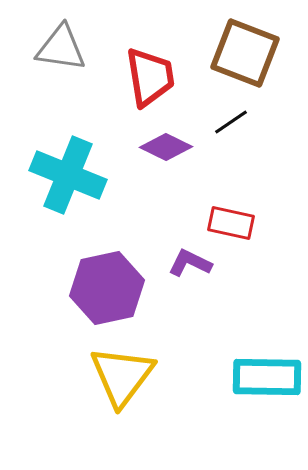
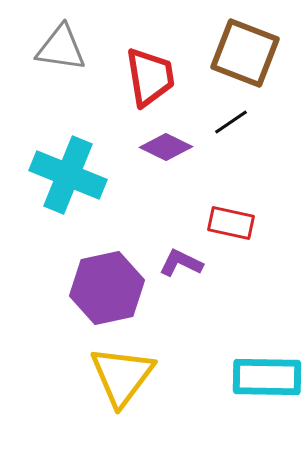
purple L-shape: moved 9 px left
